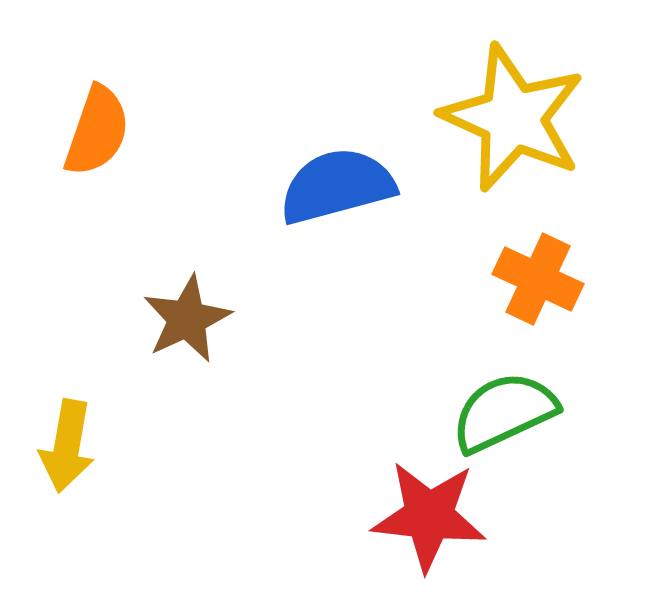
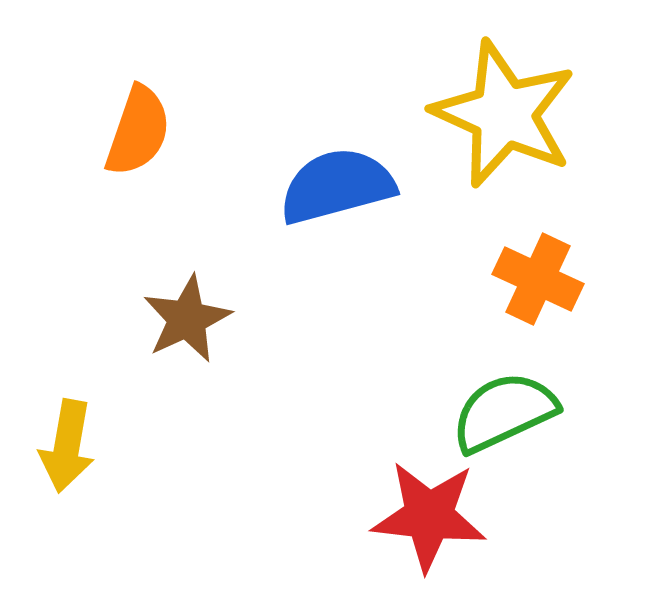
yellow star: moved 9 px left, 4 px up
orange semicircle: moved 41 px right
